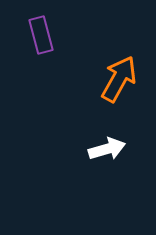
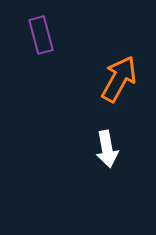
white arrow: rotated 96 degrees clockwise
